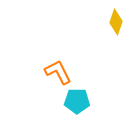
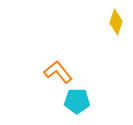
orange L-shape: rotated 12 degrees counterclockwise
